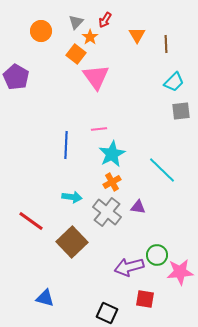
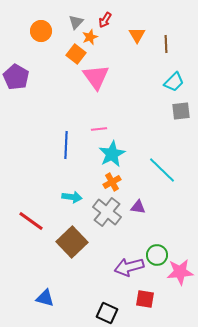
orange star: rotated 14 degrees clockwise
